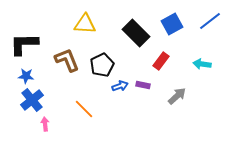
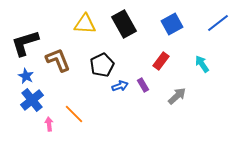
blue line: moved 8 px right, 2 px down
black rectangle: moved 12 px left, 9 px up; rotated 16 degrees clockwise
black L-shape: moved 1 px right, 1 px up; rotated 16 degrees counterclockwise
brown L-shape: moved 9 px left
cyan arrow: rotated 48 degrees clockwise
blue star: rotated 21 degrees clockwise
purple rectangle: rotated 48 degrees clockwise
orange line: moved 10 px left, 5 px down
pink arrow: moved 4 px right
